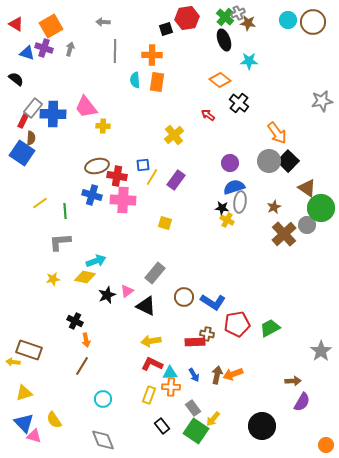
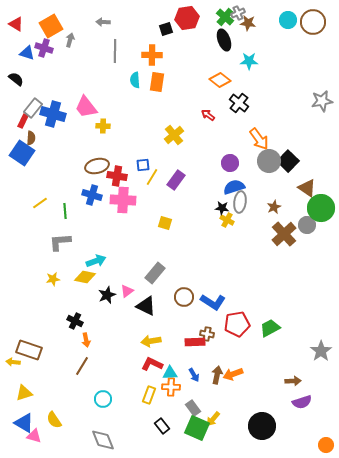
gray arrow at (70, 49): moved 9 px up
blue cross at (53, 114): rotated 15 degrees clockwise
orange arrow at (277, 133): moved 18 px left, 6 px down
purple semicircle at (302, 402): rotated 42 degrees clockwise
blue triangle at (24, 423): rotated 15 degrees counterclockwise
green square at (196, 431): moved 1 px right, 3 px up; rotated 10 degrees counterclockwise
